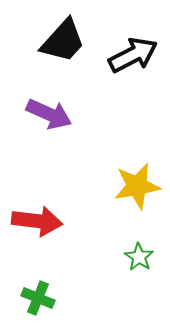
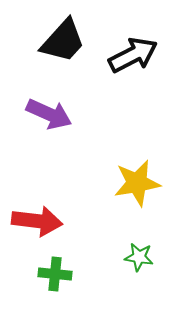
yellow star: moved 3 px up
green star: rotated 24 degrees counterclockwise
green cross: moved 17 px right, 24 px up; rotated 16 degrees counterclockwise
